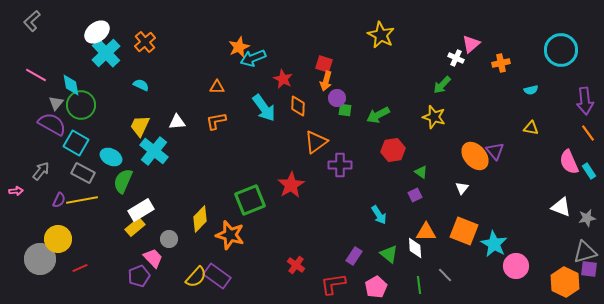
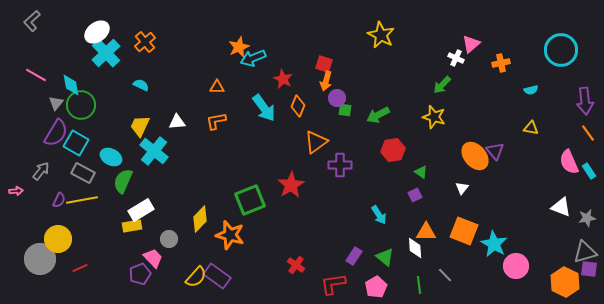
orange diamond at (298, 106): rotated 20 degrees clockwise
purple semicircle at (52, 124): moved 4 px right, 9 px down; rotated 92 degrees clockwise
yellow rectangle at (135, 227): moved 3 px left, 1 px up; rotated 30 degrees clockwise
green triangle at (389, 254): moved 4 px left, 3 px down
purple pentagon at (139, 276): moved 1 px right, 2 px up
